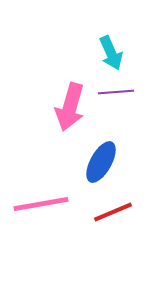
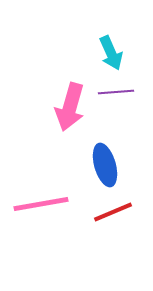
blue ellipse: moved 4 px right, 3 px down; rotated 45 degrees counterclockwise
